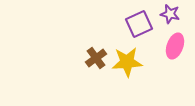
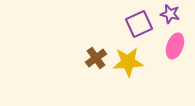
yellow star: moved 1 px right
